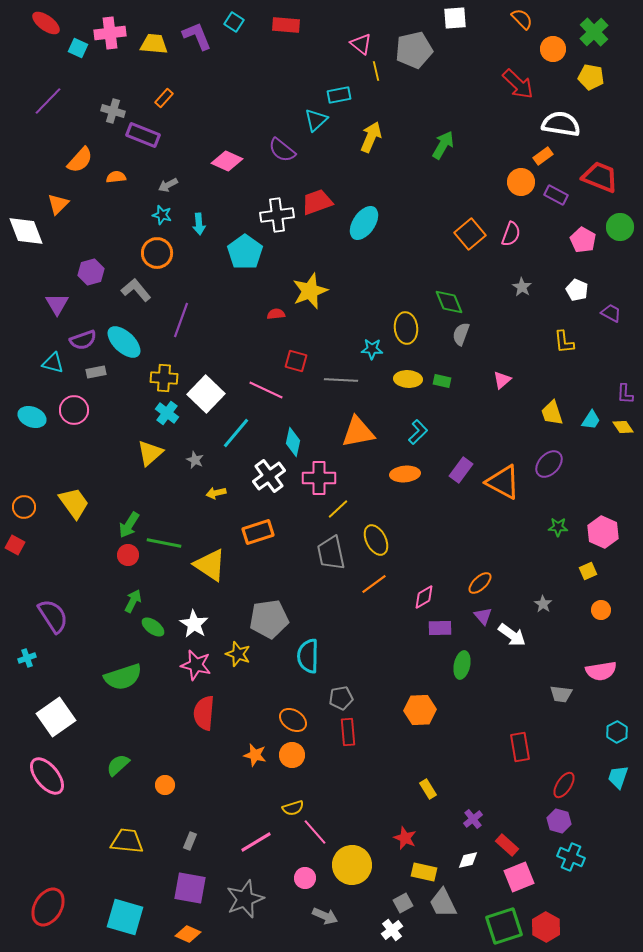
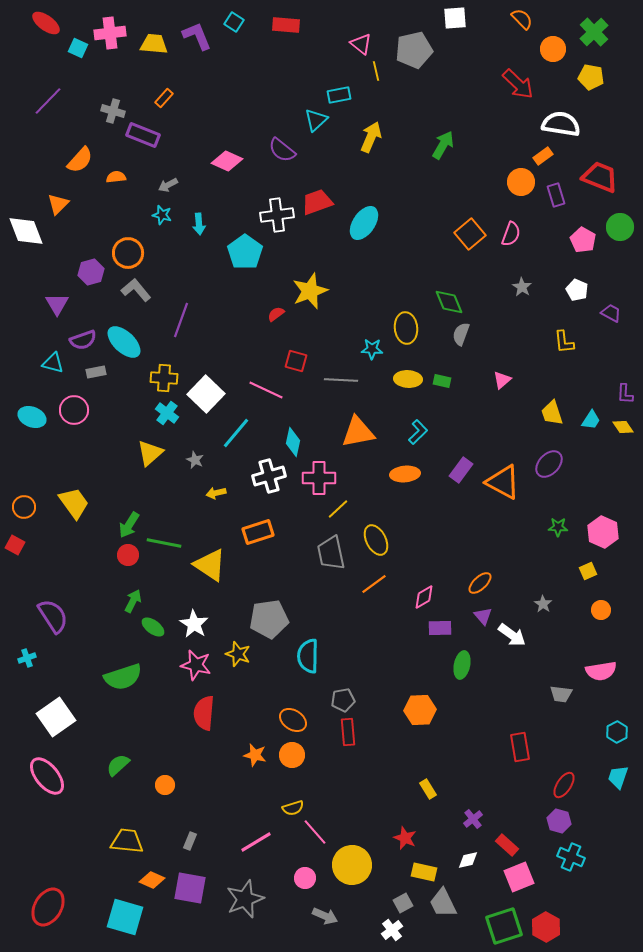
purple rectangle at (556, 195): rotated 45 degrees clockwise
orange circle at (157, 253): moved 29 px left
red semicircle at (276, 314): rotated 30 degrees counterclockwise
white cross at (269, 476): rotated 20 degrees clockwise
gray pentagon at (341, 698): moved 2 px right, 2 px down
orange diamond at (188, 934): moved 36 px left, 54 px up
